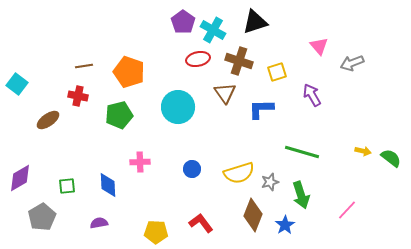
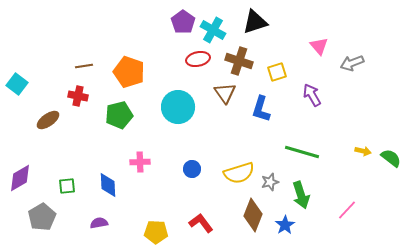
blue L-shape: rotated 72 degrees counterclockwise
